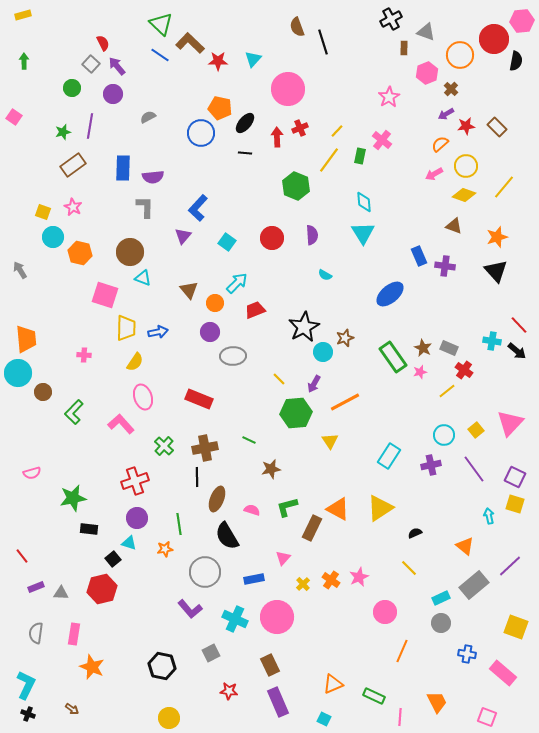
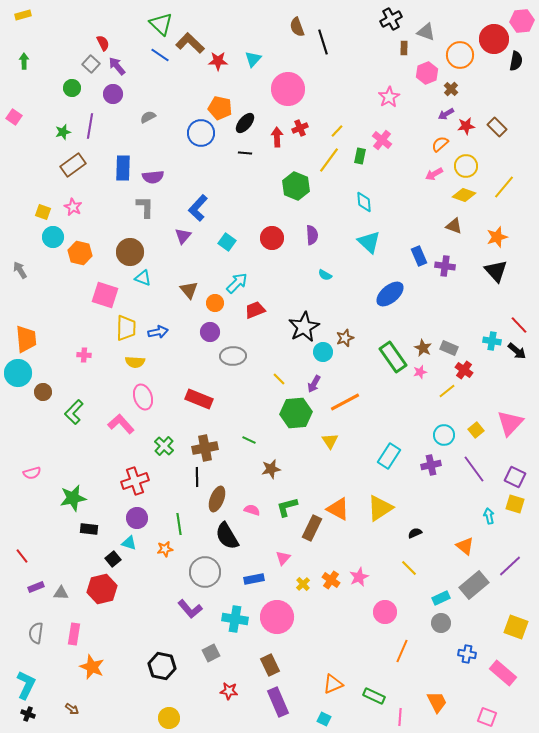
cyan triangle at (363, 233): moved 6 px right, 9 px down; rotated 15 degrees counterclockwise
yellow semicircle at (135, 362): rotated 60 degrees clockwise
cyan cross at (235, 619): rotated 15 degrees counterclockwise
